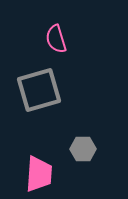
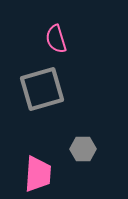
gray square: moved 3 px right, 1 px up
pink trapezoid: moved 1 px left
